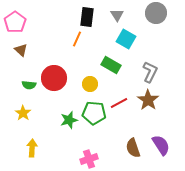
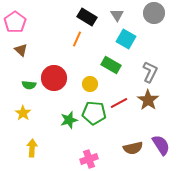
gray circle: moved 2 px left
black rectangle: rotated 66 degrees counterclockwise
brown semicircle: rotated 84 degrees counterclockwise
